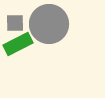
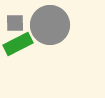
gray circle: moved 1 px right, 1 px down
